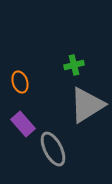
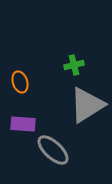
purple rectangle: rotated 45 degrees counterclockwise
gray ellipse: moved 1 px down; rotated 20 degrees counterclockwise
